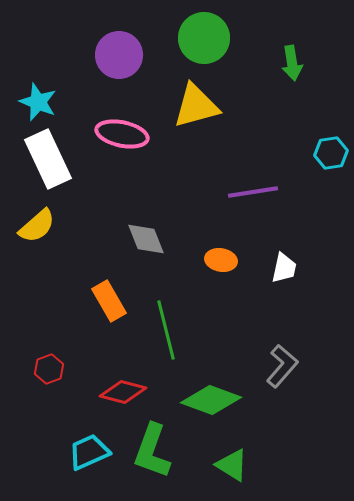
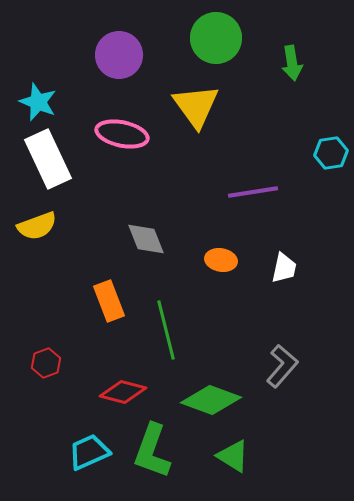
green circle: moved 12 px right
yellow triangle: rotated 51 degrees counterclockwise
yellow semicircle: rotated 21 degrees clockwise
orange rectangle: rotated 9 degrees clockwise
red hexagon: moved 3 px left, 6 px up
green triangle: moved 1 px right, 9 px up
